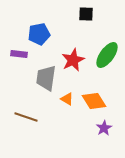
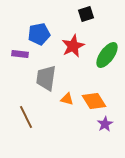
black square: rotated 21 degrees counterclockwise
purple rectangle: moved 1 px right
red star: moved 14 px up
orange triangle: rotated 16 degrees counterclockwise
brown line: rotated 45 degrees clockwise
purple star: moved 1 px right, 4 px up
